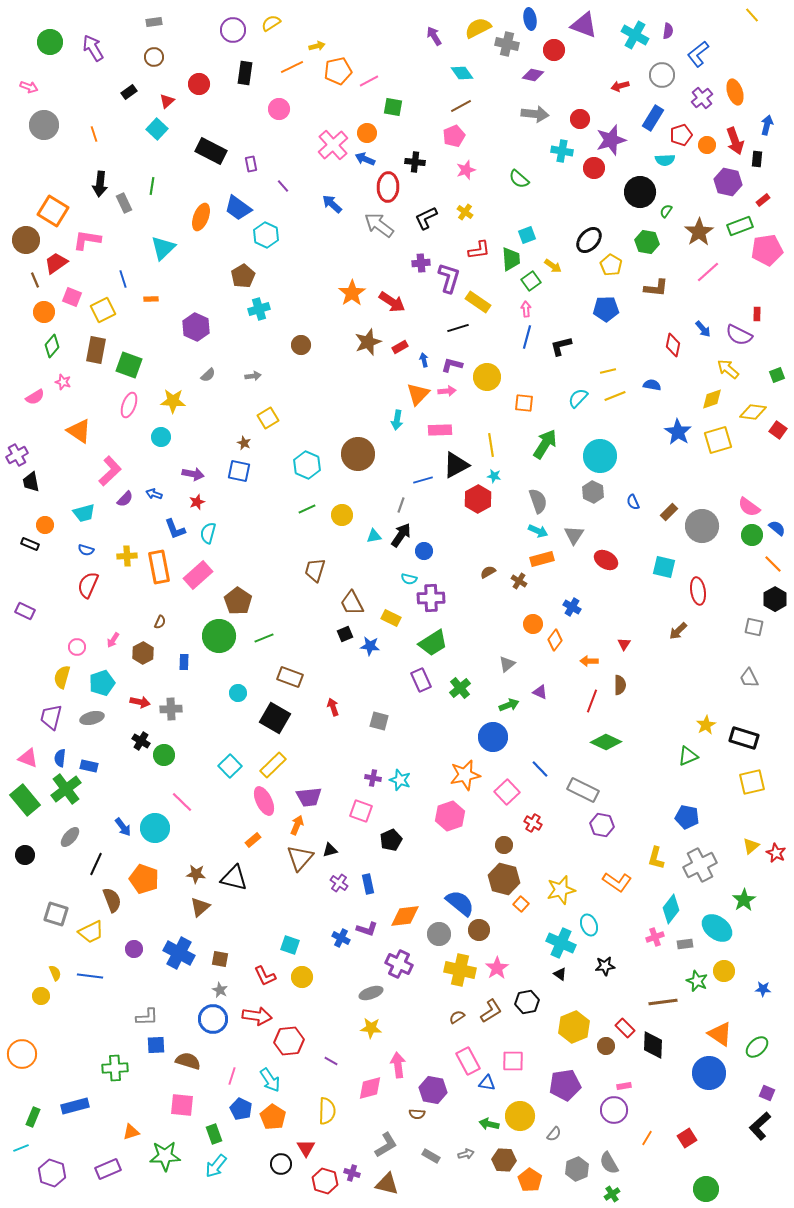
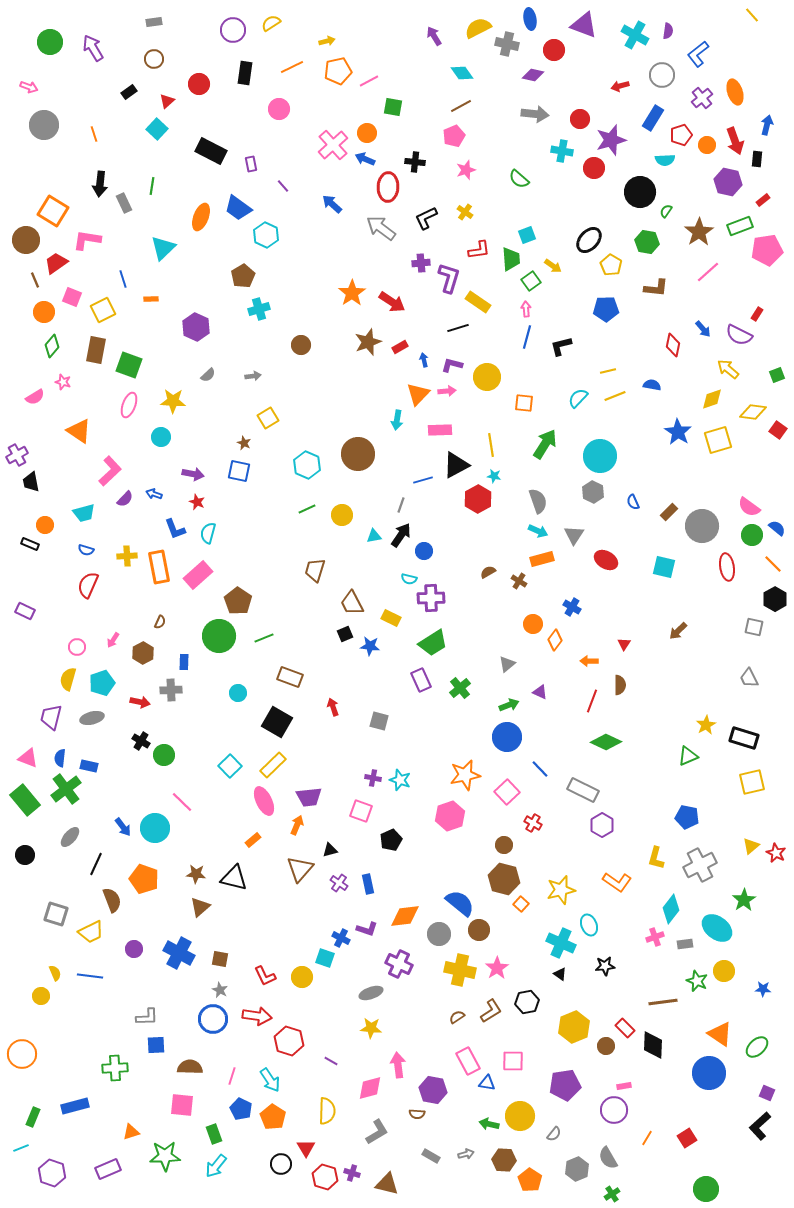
yellow arrow at (317, 46): moved 10 px right, 5 px up
brown circle at (154, 57): moved 2 px down
gray arrow at (379, 225): moved 2 px right, 3 px down
red rectangle at (757, 314): rotated 32 degrees clockwise
red star at (197, 502): rotated 28 degrees counterclockwise
red ellipse at (698, 591): moved 29 px right, 24 px up
yellow semicircle at (62, 677): moved 6 px right, 2 px down
gray cross at (171, 709): moved 19 px up
black square at (275, 718): moved 2 px right, 4 px down
blue circle at (493, 737): moved 14 px right
purple hexagon at (602, 825): rotated 20 degrees clockwise
brown triangle at (300, 858): moved 11 px down
cyan square at (290, 945): moved 35 px right, 13 px down
red hexagon at (289, 1041): rotated 24 degrees clockwise
brown semicircle at (188, 1061): moved 2 px right, 6 px down; rotated 15 degrees counterclockwise
gray L-shape at (386, 1145): moved 9 px left, 13 px up
gray semicircle at (609, 1163): moved 1 px left, 5 px up
red hexagon at (325, 1181): moved 4 px up
